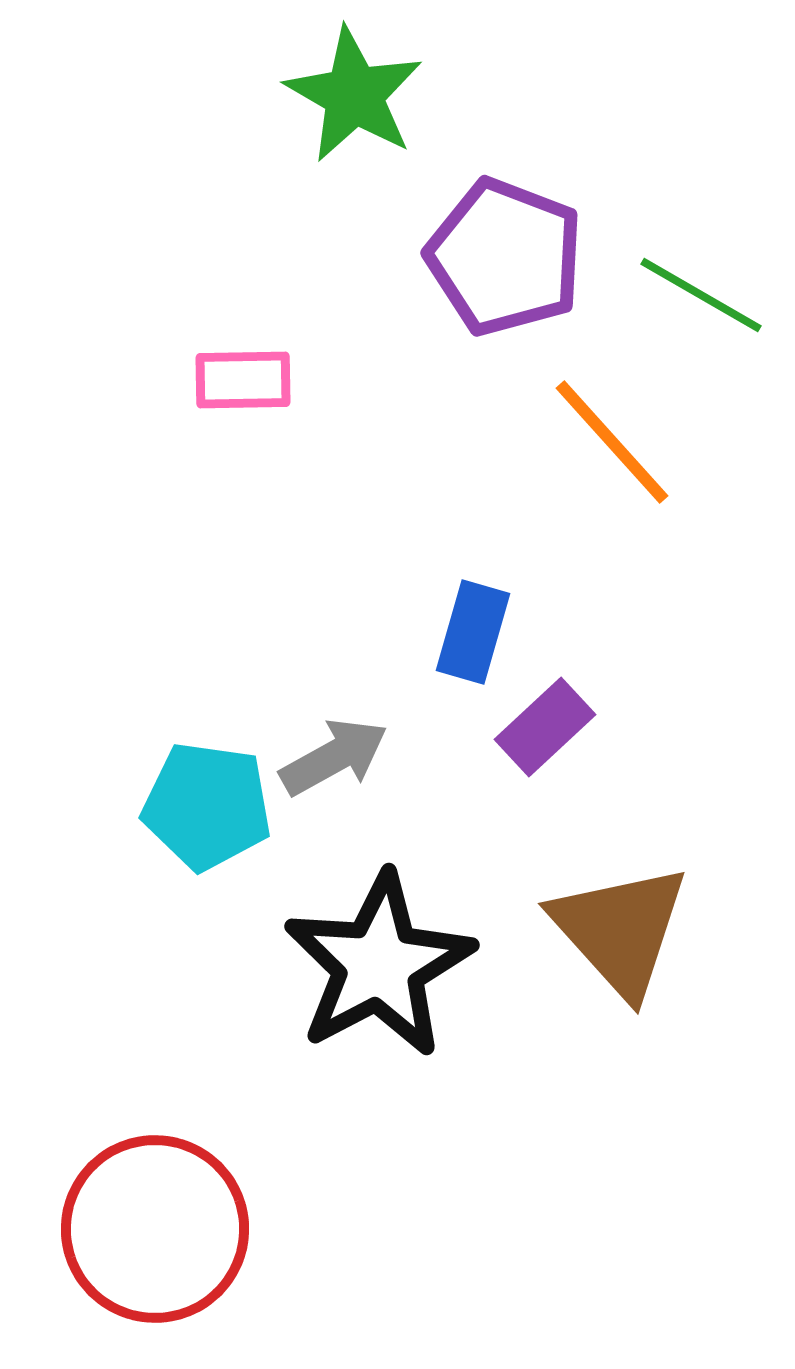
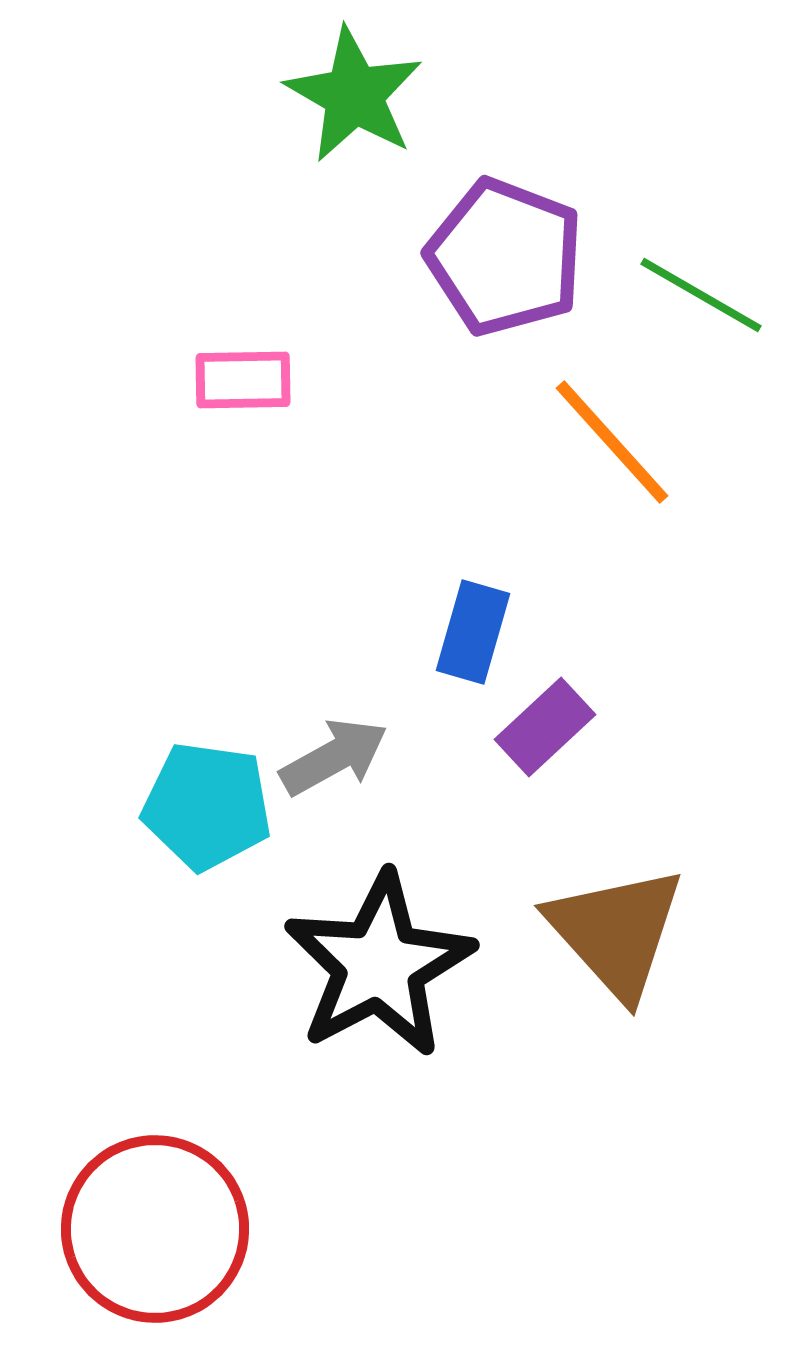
brown triangle: moved 4 px left, 2 px down
